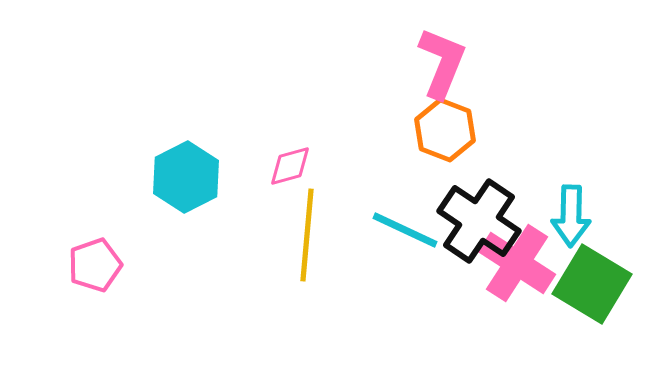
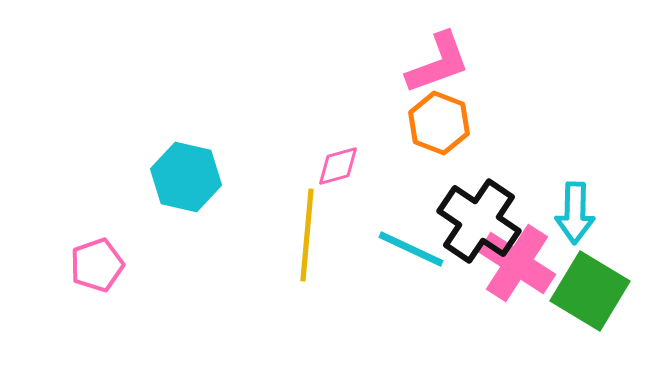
pink L-shape: moved 4 px left; rotated 48 degrees clockwise
orange hexagon: moved 6 px left, 7 px up
pink diamond: moved 48 px right
cyan hexagon: rotated 20 degrees counterclockwise
cyan arrow: moved 4 px right, 3 px up
cyan line: moved 6 px right, 19 px down
pink pentagon: moved 2 px right
green square: moved 2 px left, 7 px down
